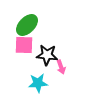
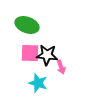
green ellipse: rotated 65 degrees clockwise
pink square: moved 6 px right, 8 px down
cyan star: rotated 24 degrees clockwise
